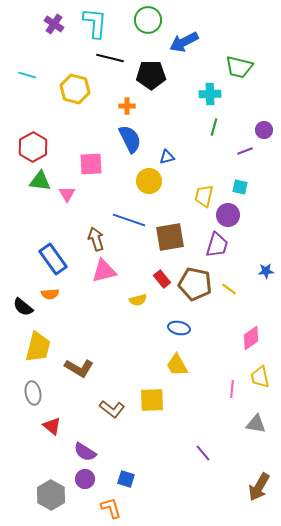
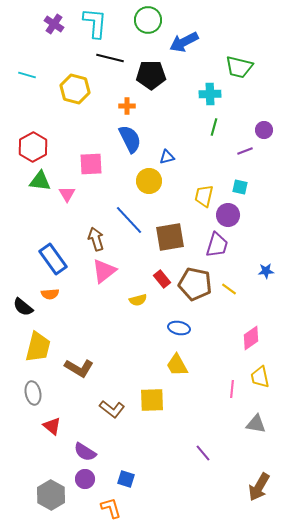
blue line at (129, 220): rotated 28 degrees clockwise
pink triangle at (104, 271): rotated 24 degrees counterclockwise
